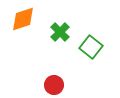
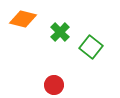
orange diamond: rotated 32 degrees clockwise
